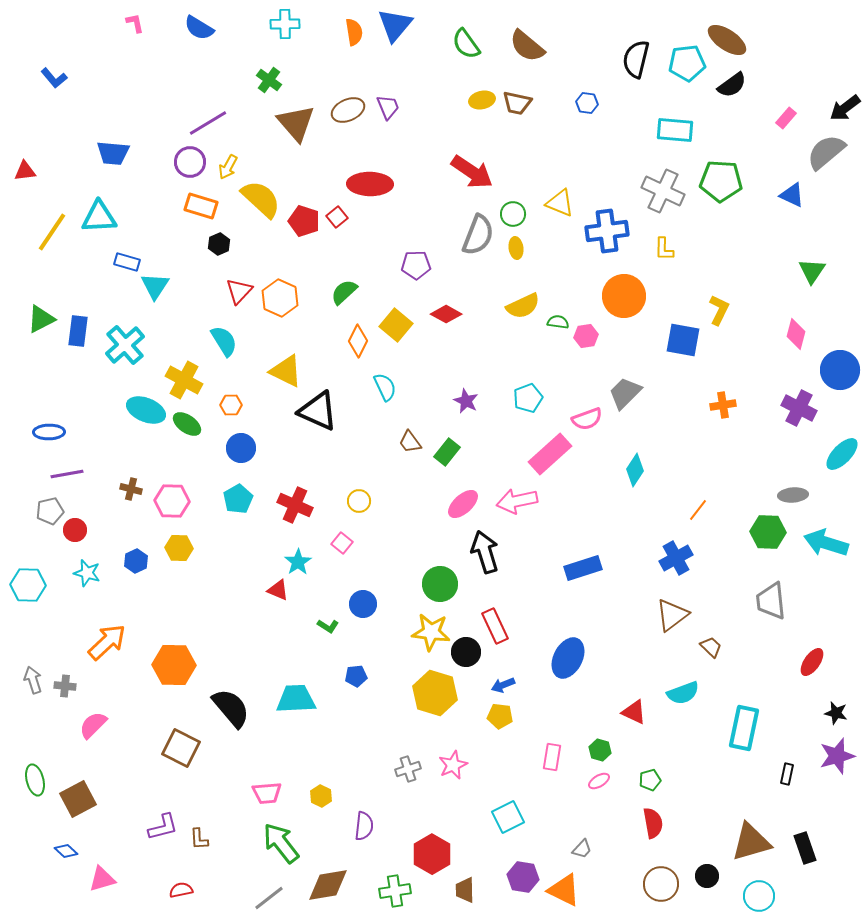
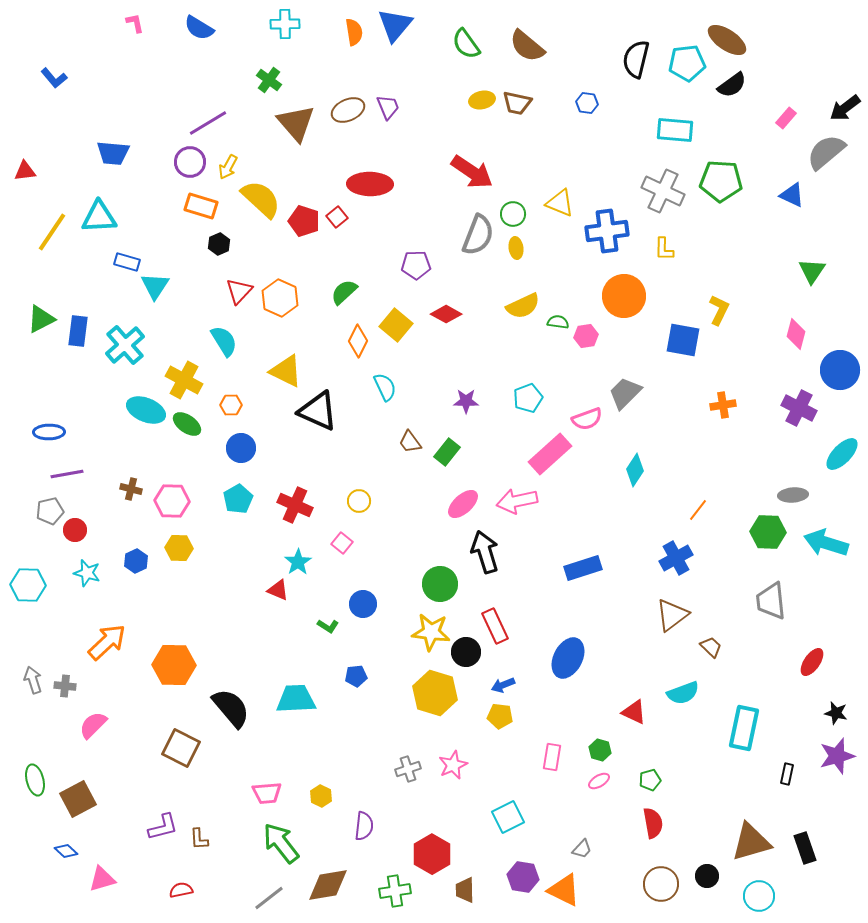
purple star at (466, 401): rotated 25 degrees counterclockwise
